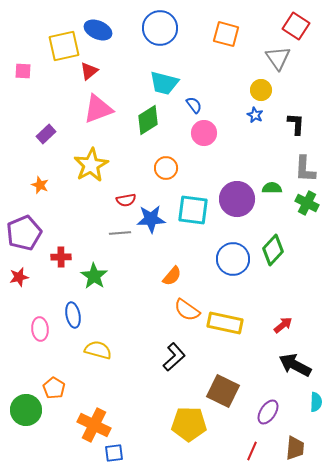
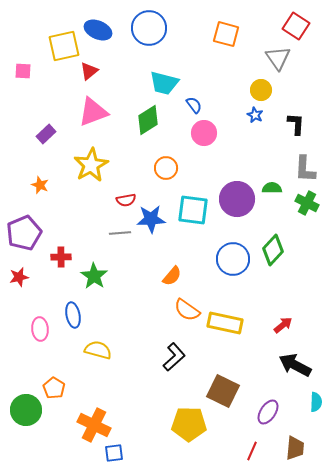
blue circle at (160, 28): moved 11 px left
pink triangle at (98, 109): moved 5 px left, 3 px down
